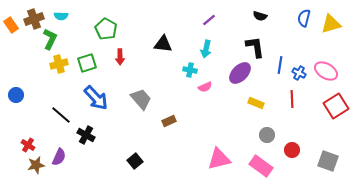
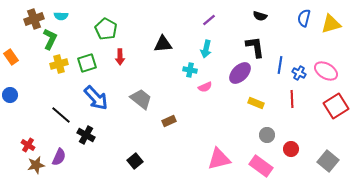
orange rectangle: moved 32 px down
black triangle: rotated 12 degrees counterclockwise
blue circle: moved 6 px left
gray trapezoid: rotated 10 degrees counterclockwise
red circle: moved 1 px left, 1 px up
gray square: rotated 20 degrees clockwise
